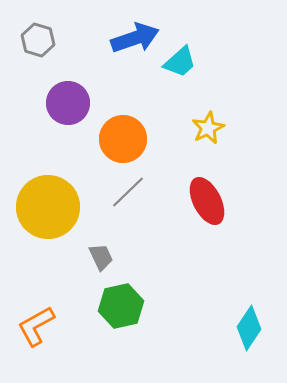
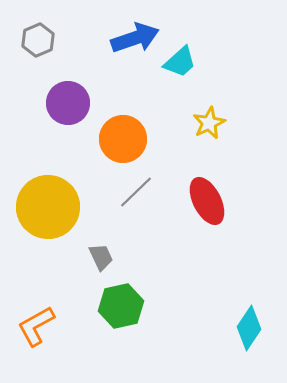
gray hexagon: rotated 20 degrees clockwise
yellow star: moved 1 px right, 5 px up
gray line: moved 8 px right
